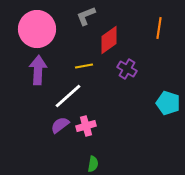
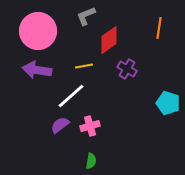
pink circle: moved 1 px right, 2 px down
purple arrow: moved 1 px left; rotated 84 degrees counterclockwise
white line: moved 3 px right
pink cross: moved 4 px right
green semicircle: moved 2 px left, 3 px up
